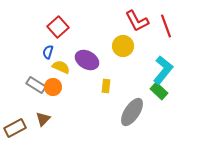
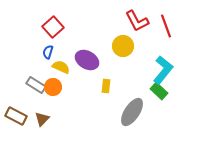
red square: moved 5 px left
brown triangle: moved 1 px left
brown rectangle: moved 1 px right, 12 px up; rotated 55 degrees clockwise
